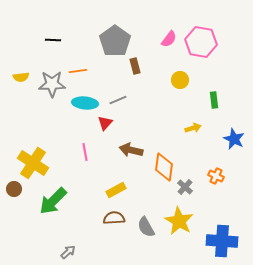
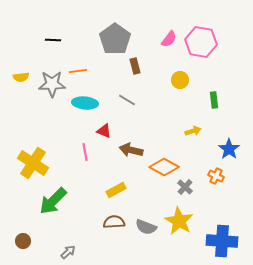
gray pentagon: moved 2 px up
gray line: moved 9 px right; rotated 54 degrees clockwise
red triangle: moved 1 px left, 8 px down; rotated 49 degrees counterclockwise
yellow arrow: moved 3 px down
blue star: moved 5 px left, 10 px down; rotated 10 degrees clockwise
orange diamond: rotated 68 degrees counterclockwise
brown circle: moved 9 px right, 52 px down
brown semicircle: moved 4 px down
gray semicircle: rotated 40 degrees counterclockwise
